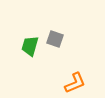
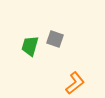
orange L-shape: rotated 15 degrees counterclockwise
